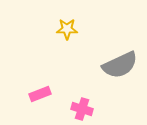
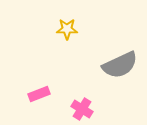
pink rectangle: moved 1 px left
pink cross: rotated 15 degrees clockwise
